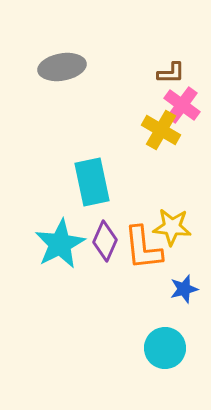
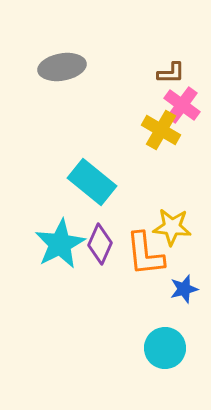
cyan rectangle: rotated 39 degrees counterclockwise
purple diamond: moved 5 px left, 3 px down
orange L-shape: moved 2 px right, 6 px down
